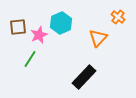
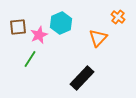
black rectangle: moved 2 px left, 1 px down
